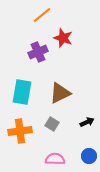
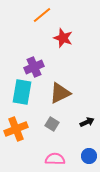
purple cross: moved 4 px left, 15 px down
orange cross: moved 4 px left, 2 px up; rotated 15 degrees counterclockwise
